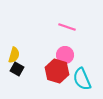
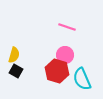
black square: moved 1 px left, 2 px down
